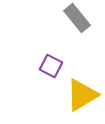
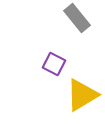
purple square: moved 3 px right, 2 px up
